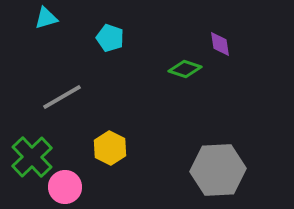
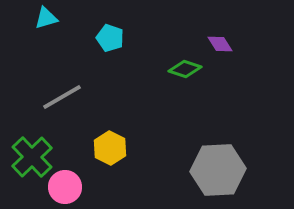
purple diamond: rotated 24 degrees counterclockwise
